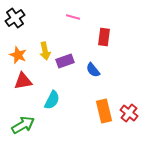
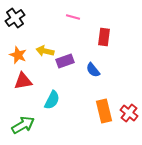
yellow arrow: rotated 114 degrees clockwise
